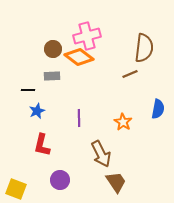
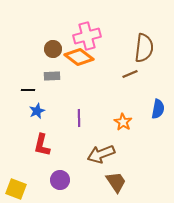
brown arrow: rotated 96 degrees clockwise
